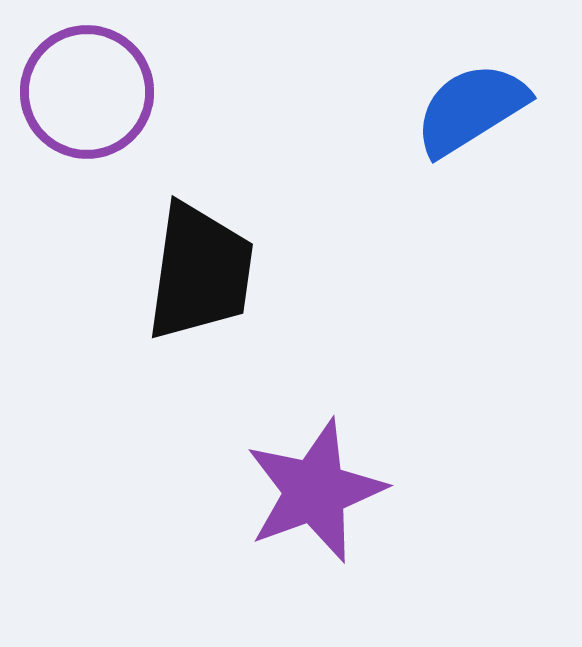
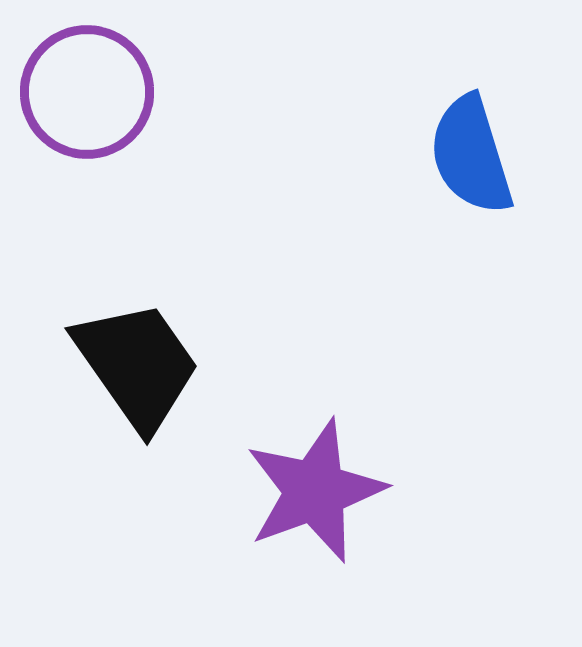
blue semicircle: moved 46 px down; rotated 75 degrees counterclockwise
black trapezoid: moved 63 px left, 93 px down; rotated 43 degrees counterclockwise
